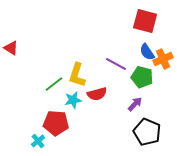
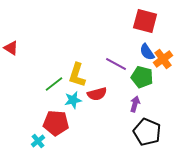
orange cross: rotated 12 degrees counterclockwise
purple arrow: rotated 28 degrees counterclockwise
